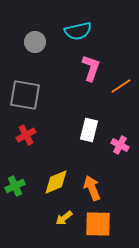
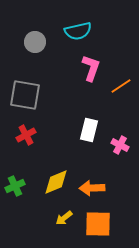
orange arrow: rotated 70 degrees counterclockwise
